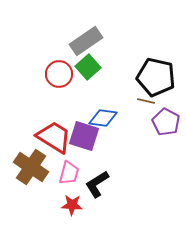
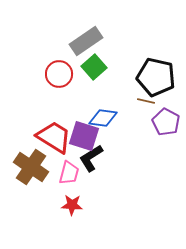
green square: moved 6 px right
black L-shape: moved 6 px left, 26 px up
